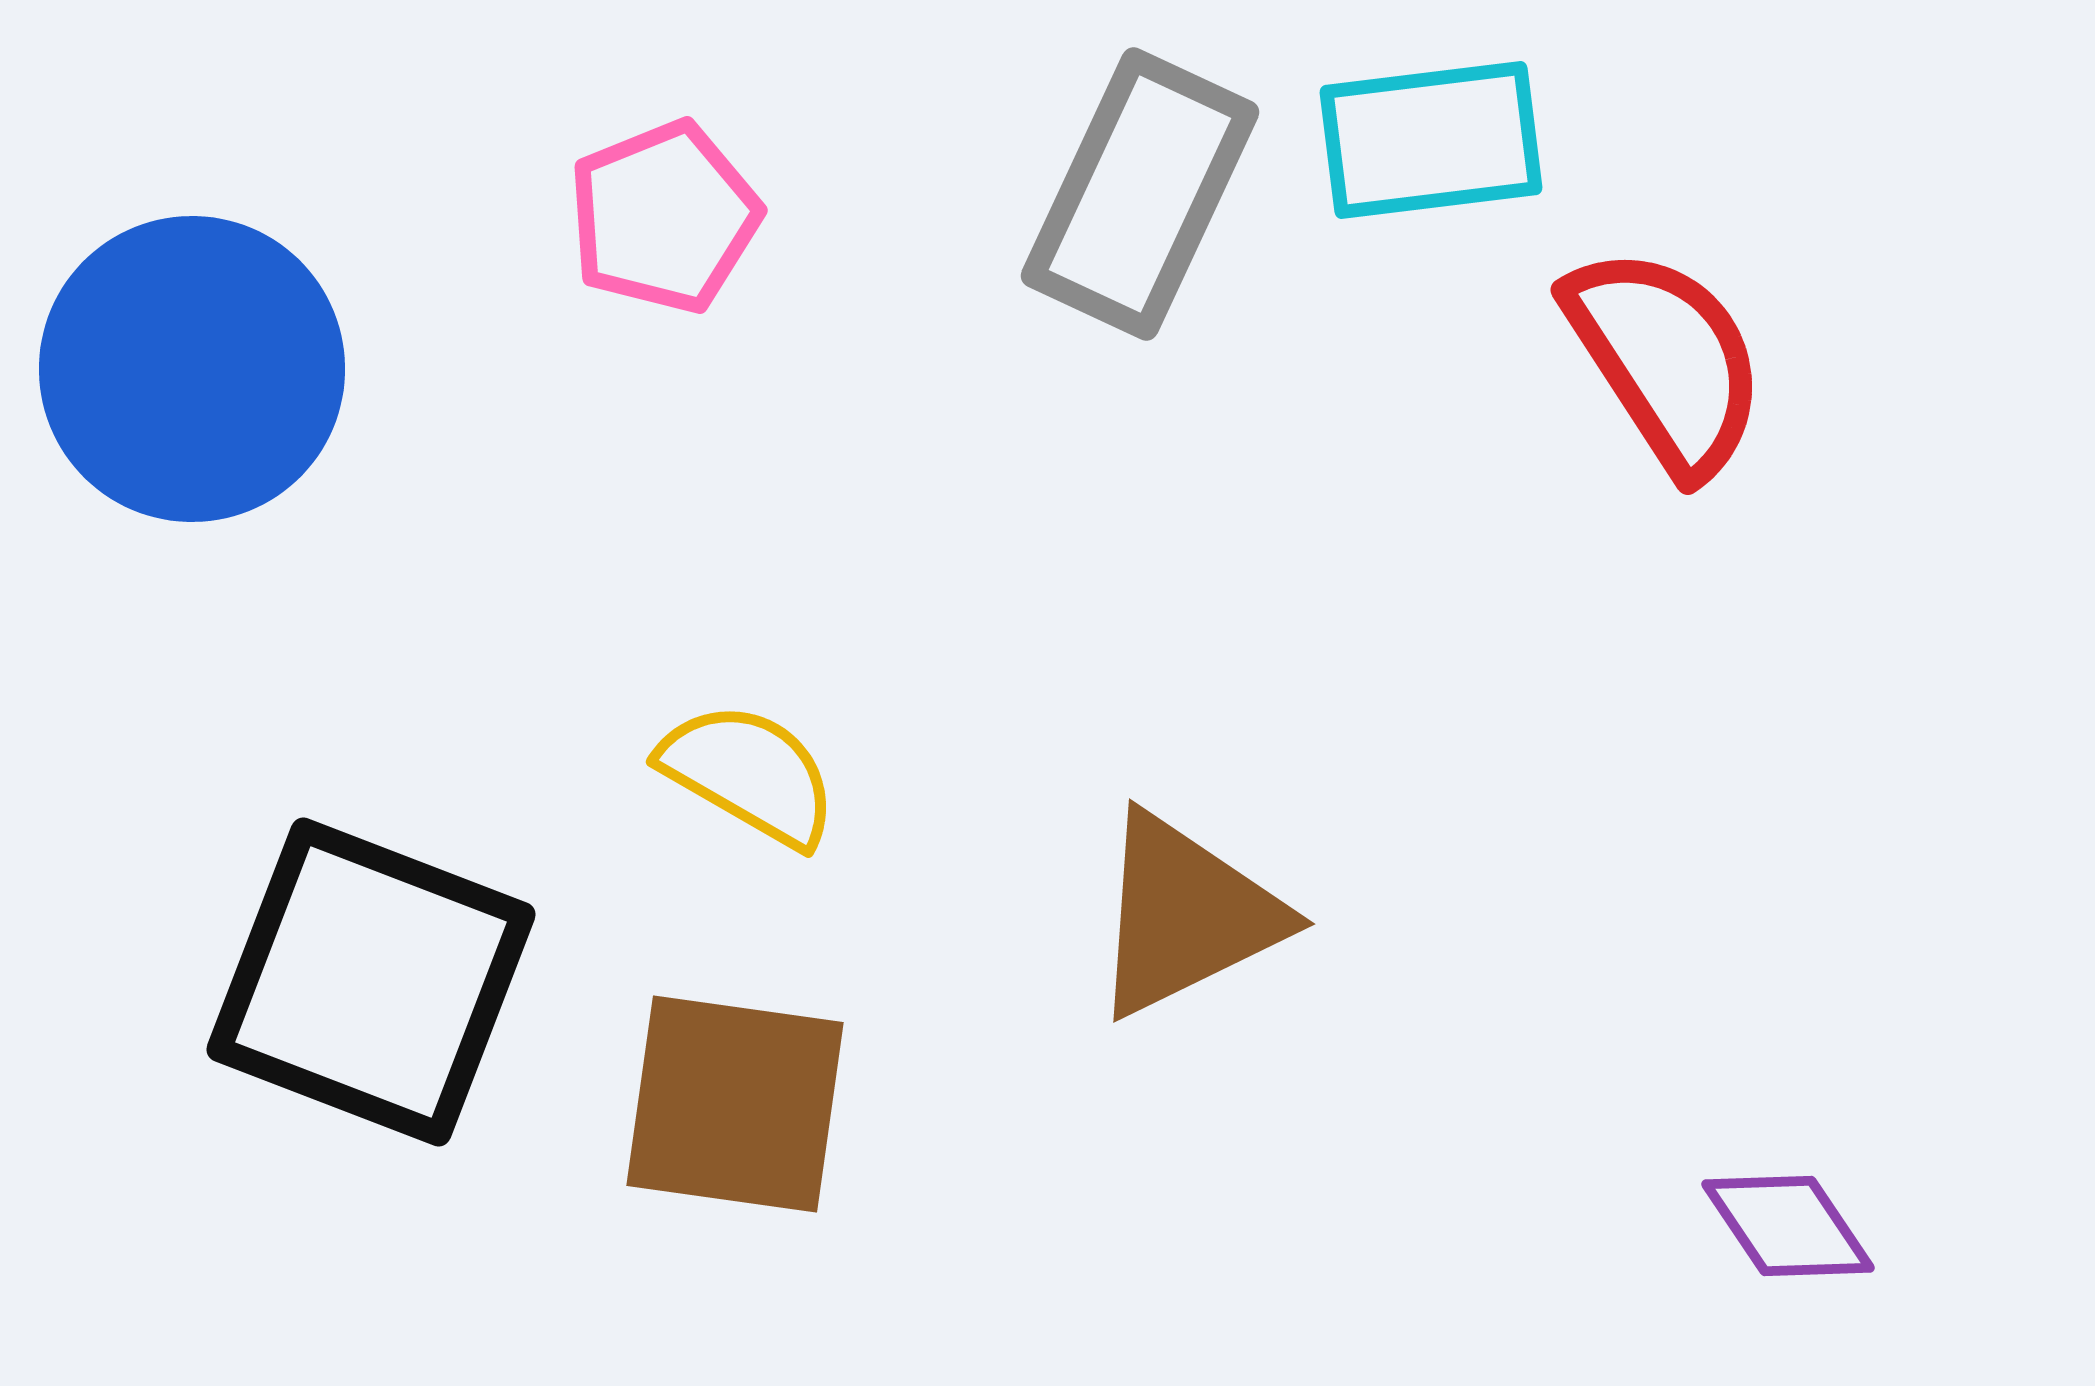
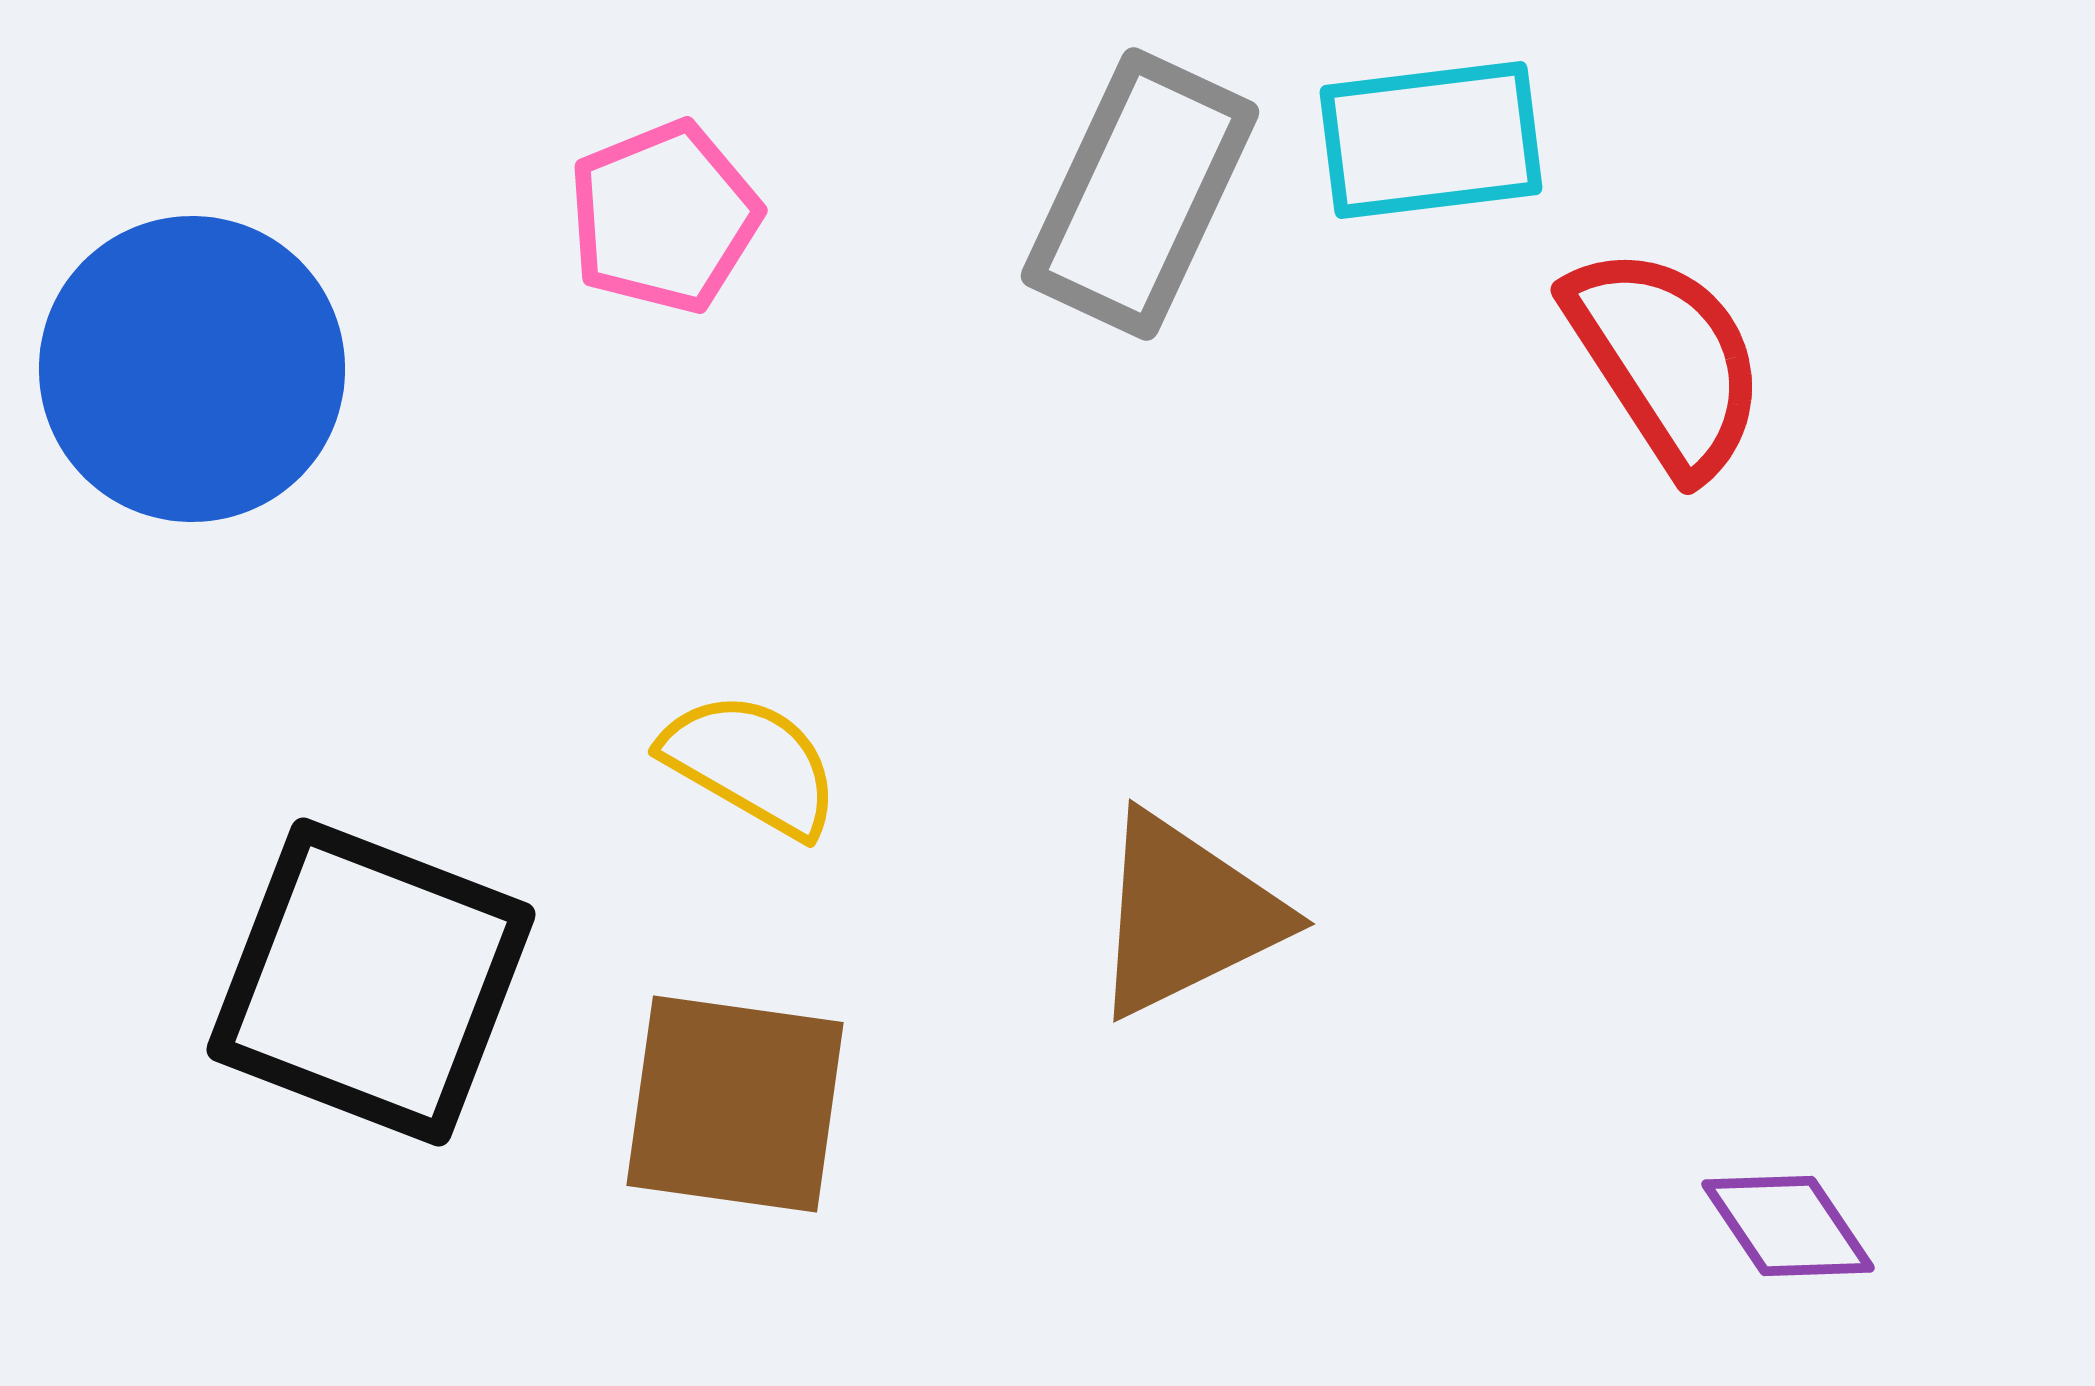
yellow semicircle: moved 2 px right, 10 px up
